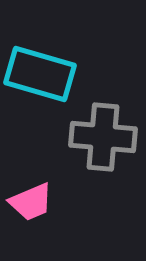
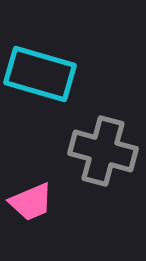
gray cross: moved 14 px down; rotated 10 degrees clockwise
